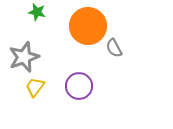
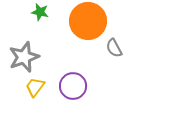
green star: moved 3 px right
orange circle: moved 5 px up
purple circle: moved 6 px left
